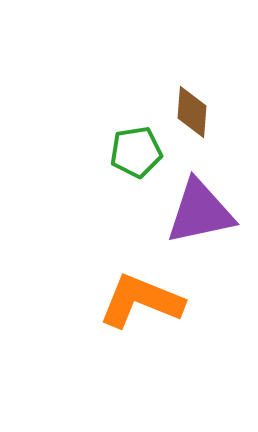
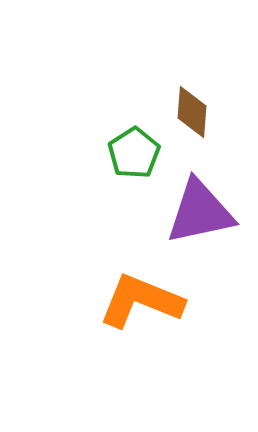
green pentagon: moved 2 px left, 1 px down; rotated 24 degrees counterclockwise
